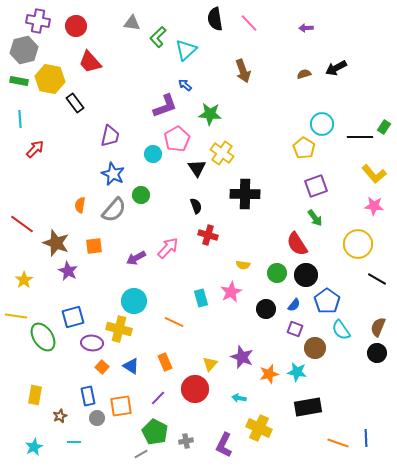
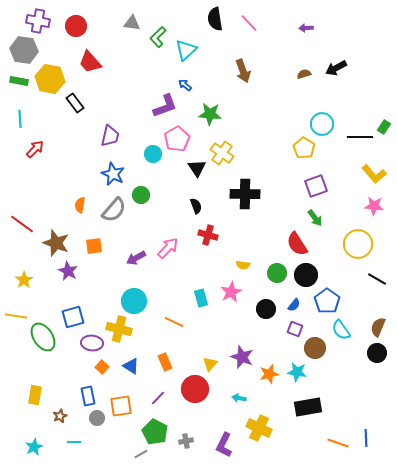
gray hexagon at (24, 50): rotated 20 degrees clockwise
